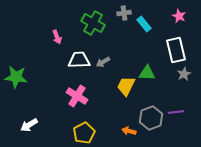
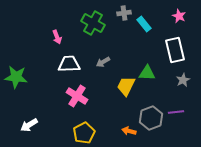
white rectangle: moved 1 px left
white trapezoid: moved 10 px left, 4 px down
gray star: moved 1 px left, 6 px down
